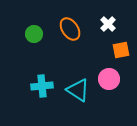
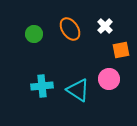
white cross: moved 3 px left, 2 px down
